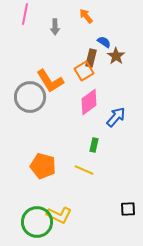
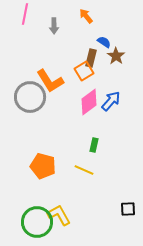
gray arrow: moved 1 px left, 1 px up
blue arrow: moved 5 px left, 16 px up
yellow L-shape: rotated 145 degrees counterclockwise
